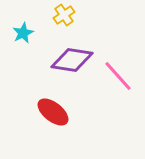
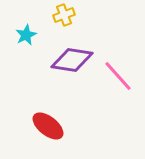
yellow cross: rotated 15 degrees clockwise
cyan star: moved 3 px right, 2 px down
red ellipse: moved 5 px left, 14 px down
